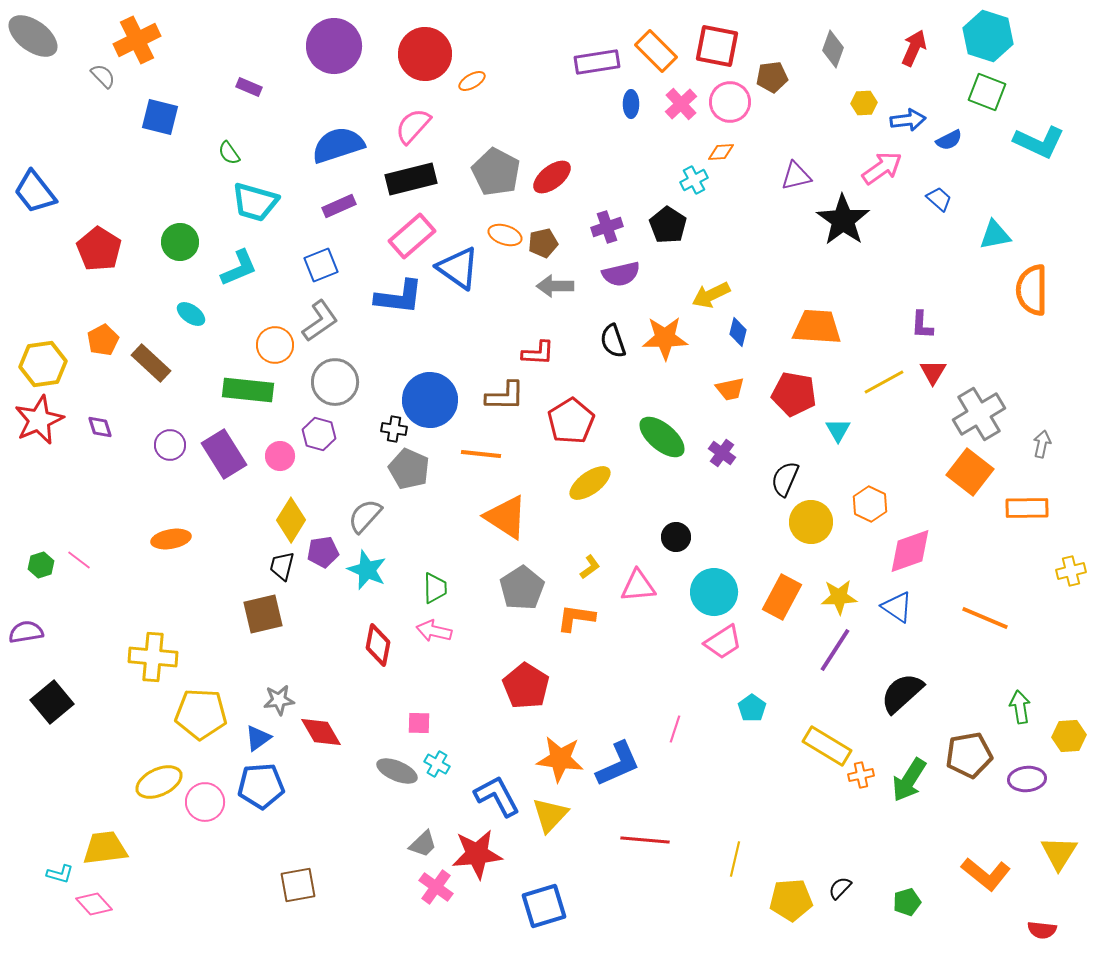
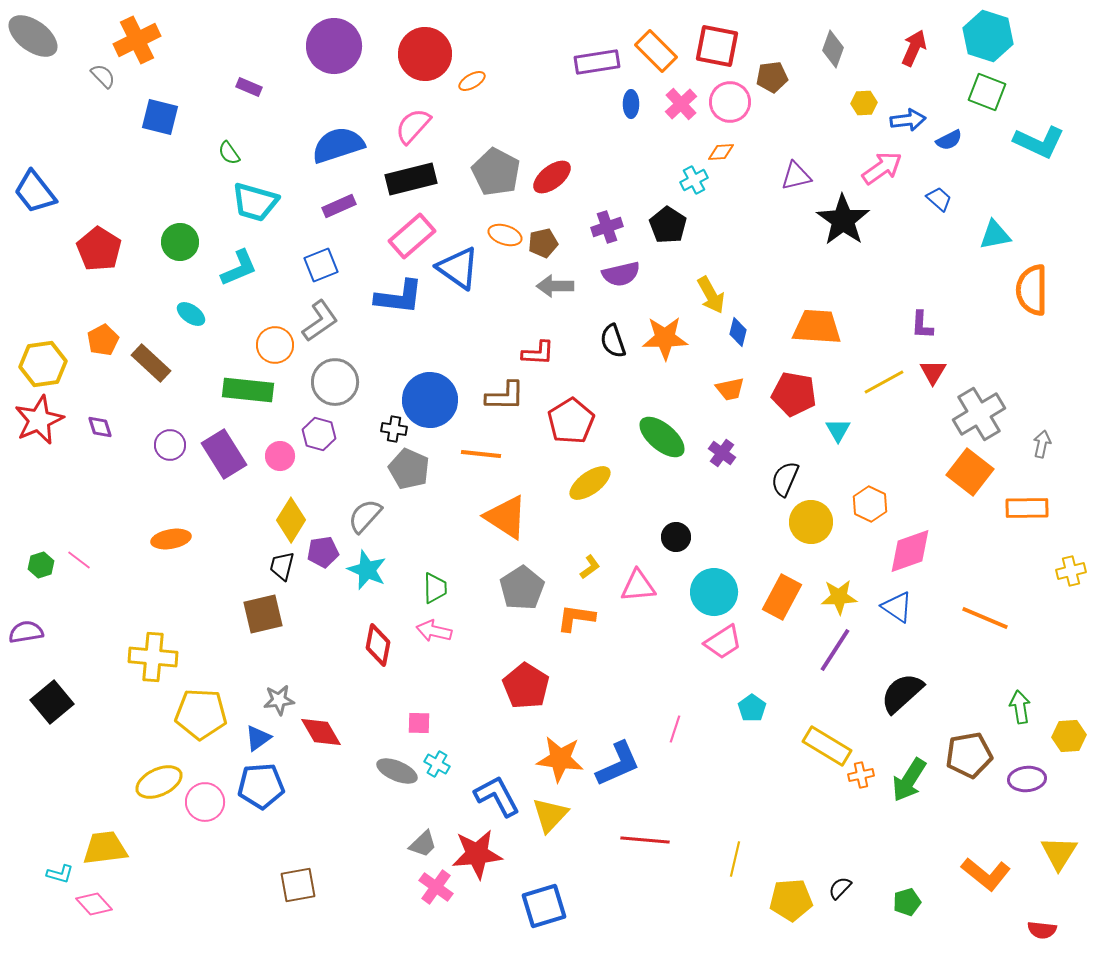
yellow arrow at (711, 295): rotated 93 degrees counterclockwise
